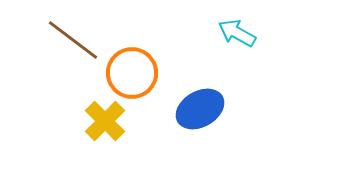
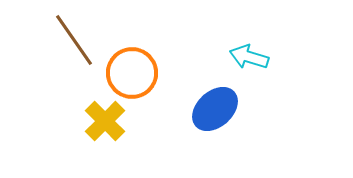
cyan arrow: moved 12 px right, 24 px down; rotated 12 degrees counterclockwise
brown line: moved 1 px right; rotated 18 degrees clockwise
blue ellipse: moved 15 px right; rotated 12 degrees counterclockwise
